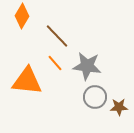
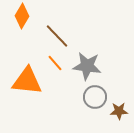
brown star: moved 4 px down
